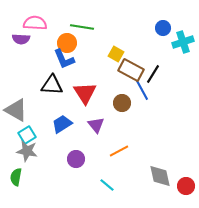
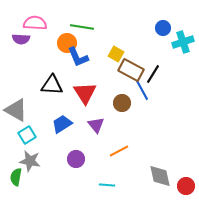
blue L-shape: moved 14 px right, 2 px up
gray star: moved 3 px right, 10 px down
cyan line: rotated 35 degrees counterclockwise
